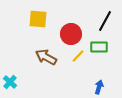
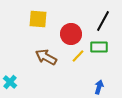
black line: moved 2 px left
